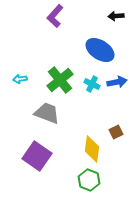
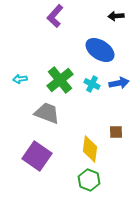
blue arrow: moved 2 px right, 1 px down
brown square: rotated 24 degrees clockwise
yellow diamond: moved 2 px left
